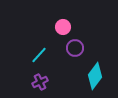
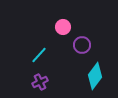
purple circle: moved 7 px right, 3 px up
